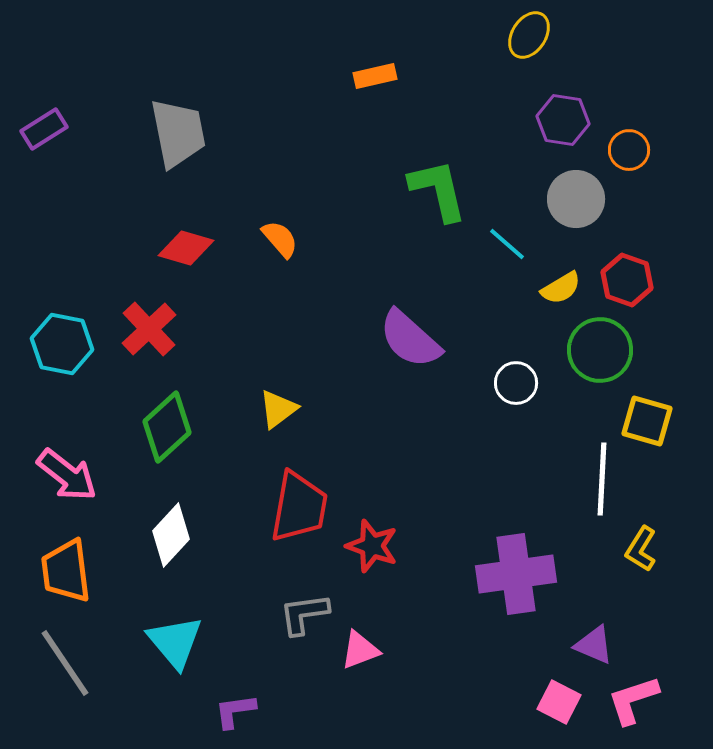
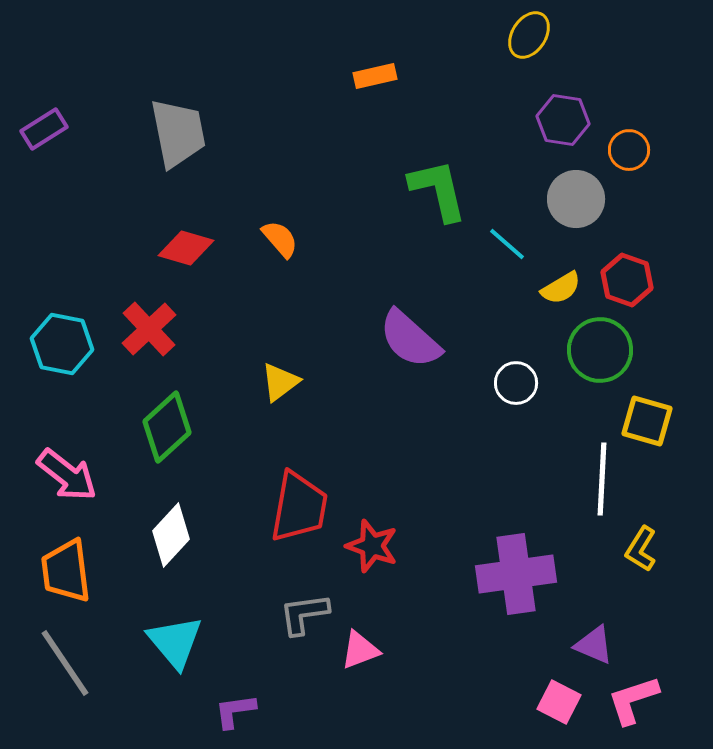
yellow triangle: moved 2 px right, 27 px up
